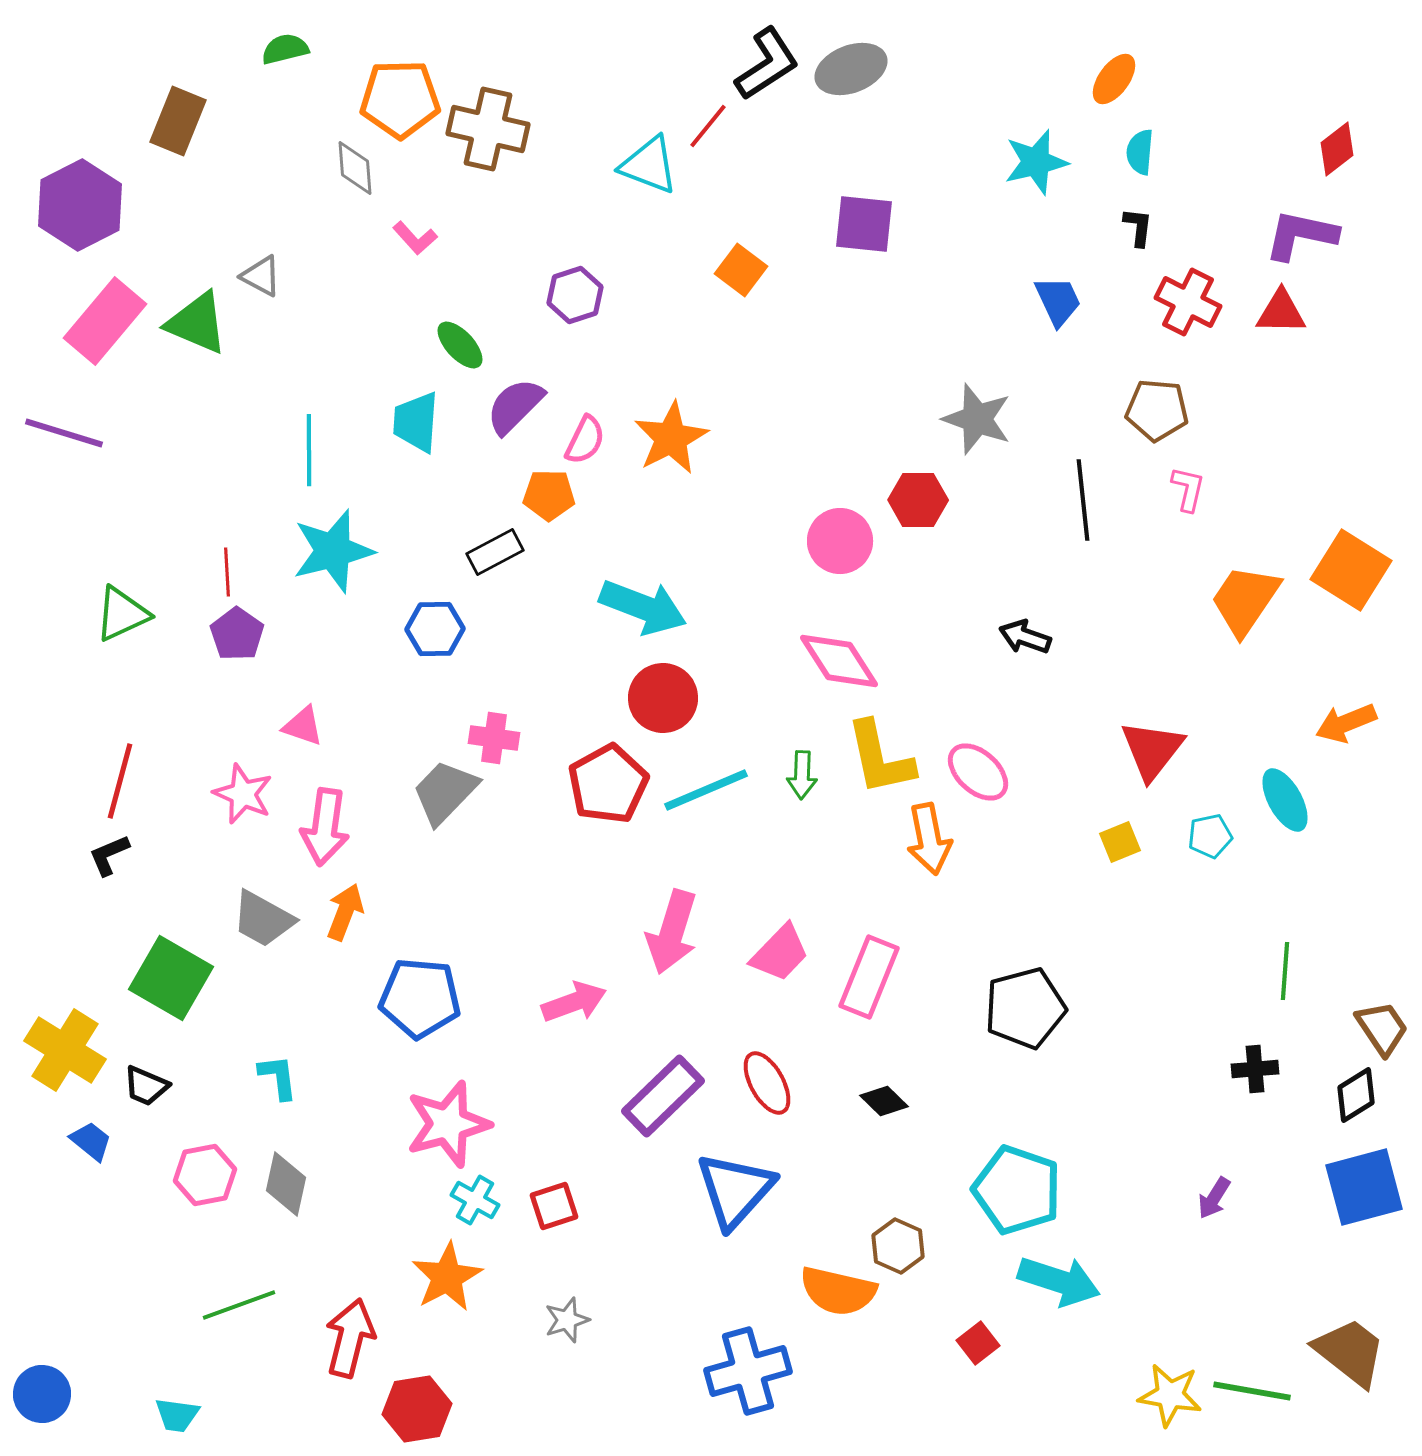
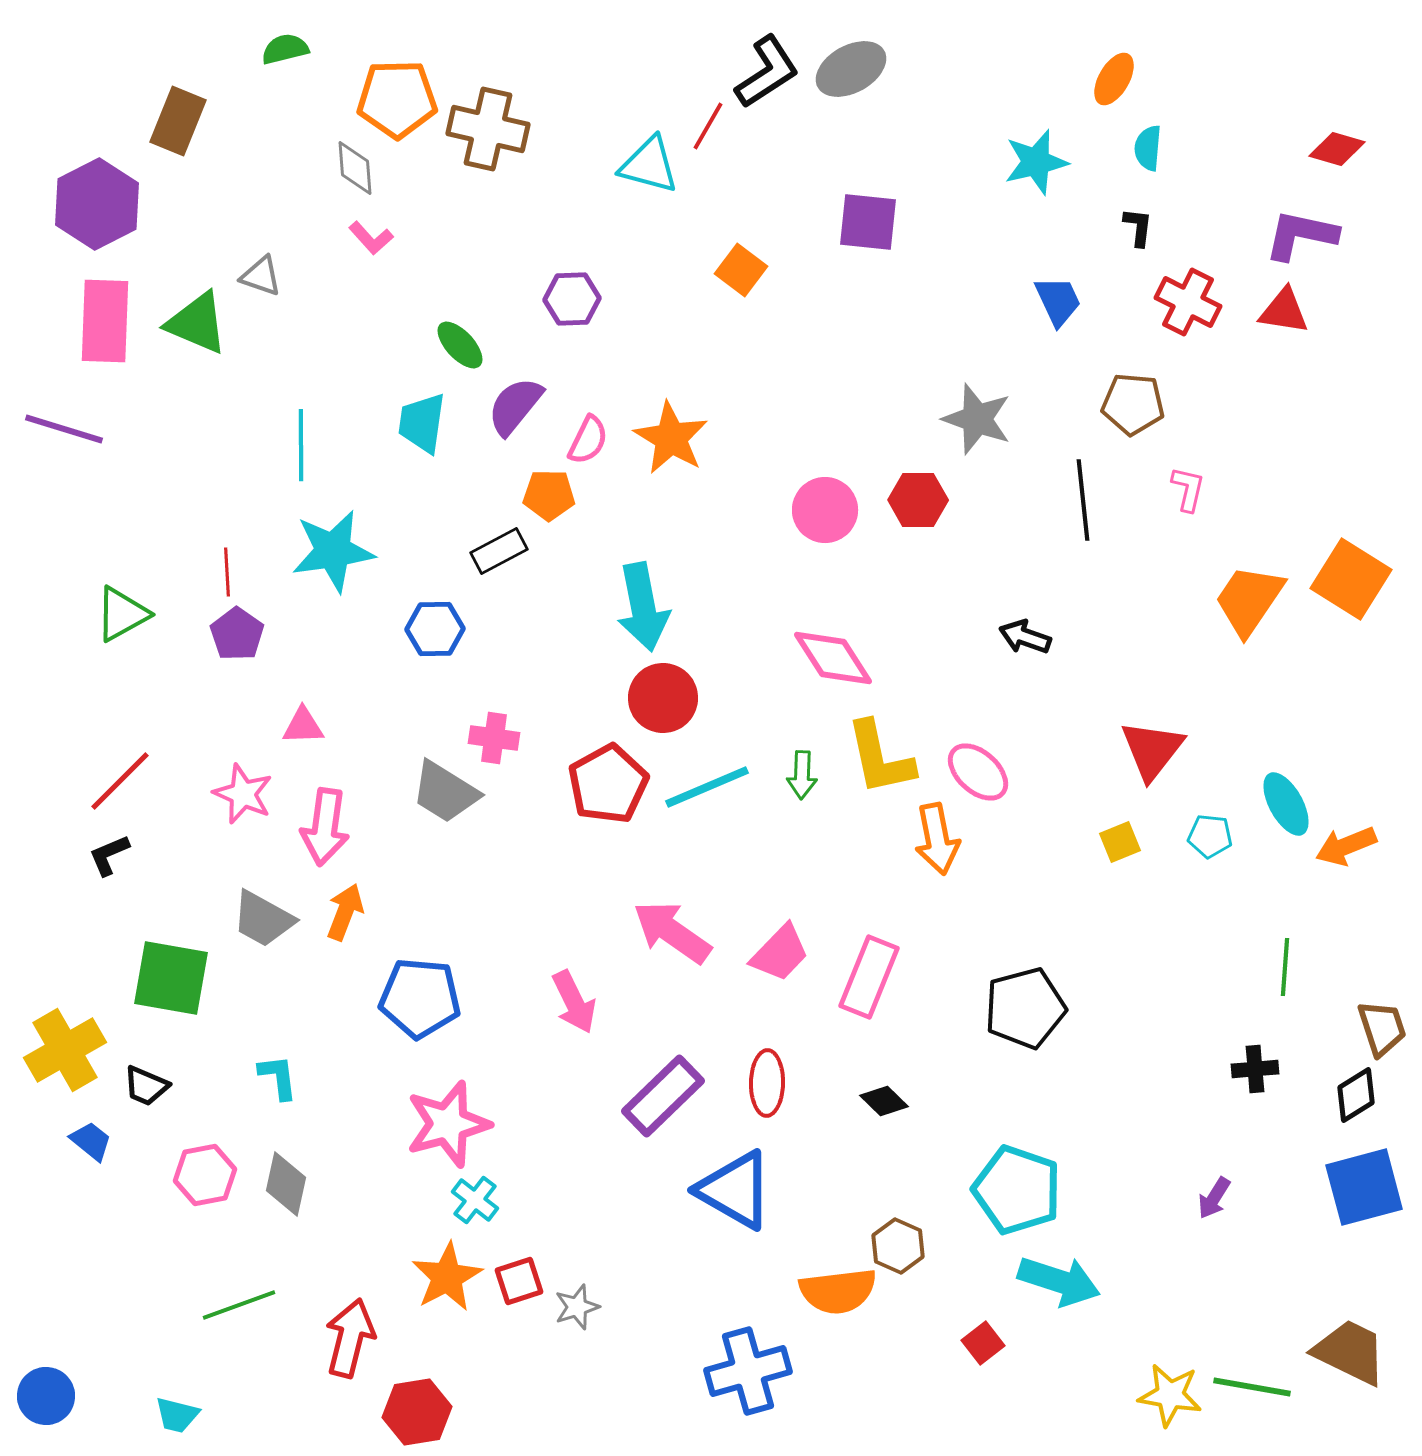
black L-shape at (767, 64): moved 8 px down
gray ellipse at (851, 69): rotated 8 degrees counterclockwise
orange ellipse at (1114, 79): rotated 6 degrees counterclockwise
orange pentagon at (400, 99): moved 3 px left
red line at (708, 126): rotated 9 degrees counterclockwise
red diamond at (1337, 149): rotated 54 degrees clockwise
cyan semicircle at (1140, 152): moved 8 px right, 4 px up
cyan triangle at (649, 165): rotated 6 degrees counterclockwise
purple hexagon at (80, 205): moved 17 px right, 1 px up
purple square at (864, 224): moved 4 px right, 2 px up
pink L-shape at (415, 238): moved 44 px left
gray triangle at (261, 276): rotated 9 degrees counterclockwise
purple hexagon at (575, 295): moved 3 px left, 4 px down; rotated 16 degrees clockwise
red triangle at (1281, 312): moved 3 px right, 1 px up; rotated 8 degrees clockwise
pink rectangle at (105, 321): rotated 38 degrees counterclockwise
purple semicircle at (515, 406): rotated 6 degrees counterclockwise
brown pentagon at (1157, 410): moved 24 px left, 6 px up
cyan trapezoid at (416, 422): moved 6 px right, 1 px down; rotated 4 degrees clockwise
purple line at (64, 433): moved 4 px up
orange star at (671, 438): rotated 14 degrees counterclockwise
pink semicircle at (585, 440): moved 3 px right
cyan line at (309, 450): moved 8 px left, 5 px up
pink circle at (840, 541): moved 15 px left, 31 px up
cyan star at (333, 551): rotated 6 degrees clockwise
black rectangle at (495, 552): moved 4 px right, 1 px up
orange square at (1351, 570): moved 9 px down
orange trapezoid at (1245, 600): moved 4 px right
cyan arrow at (643, 607): rotated 58 degrees clockwise
green triangle at (122, 614): rotated 4 degrees counterclockwise
pink diamond at (839, 661): moved 6 px left, 3 px up
orange arrow at (1346, 723): moved 123 px down
pink triangle at (303, 726): rotated 21 degrees counterclockwise
red line at (120, 781): rotated 30 degrees clockwise
cyan line at (706, 790): moved 1 px right, 3 px up
gray trapezoid at (445, 792): rotated 102 degrees counterclockwise
cyan ellipse at (1285, 800): moved 1 px right, 4 px down
cyan pentagon at (1210, 836): rotated 18 degrees clockwise
orange arrow at (929, 839): moved 8 px right
pink arrow at (672, 932): rotated 108 degrees clockwise
green line at (1285, 971): moved 4 px up
green square at (171, 978): rotated 20 degrees counterclockwise
pink arrow at (574, 1002): rotated 84 degrees clockwise
brown trapezoid at (1382, 1028): rotated 16 degrees clockwise
yellow cross at (65, 1050): rotated 28 degrees clockwise
red ellipse at (767, 1083): rotated 30 degrees clockwise
blue triangle at (735, 1190): rotated 42 degrees counterclockwise
cyan cross at (475, 1200): rotated 9 degrees clockwise
red square at (554, 1206): moved 35 px left, 75 px down
orange semicircle at (838, 1291): rotated 20 degrees counterclockwise
gray star at (567, 1320): moved 10 px right, 13 px up
red square at (978, 1343): moved 5 px right
brown trapezoid at (1350, 1352): rotated 12 degrees counterclockwise
green line at (1252, 1391): moved 4 px up
blue circle at (42, 1394): moved 4 px right, 2 px down
red hexagon at (417, 1409): moved 3 px down
cyan trapezoid at (177, 1415): rotated 6 degrees clockwise
